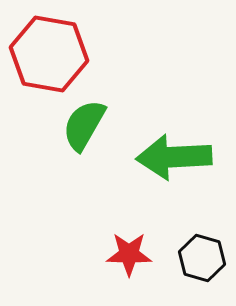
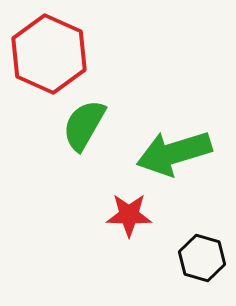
red hexagon: rotated 14 degrees clockwise
green arrow: moved 4 px up; rotated 14 degrees counterclockwise
red star: moved 39 px up
